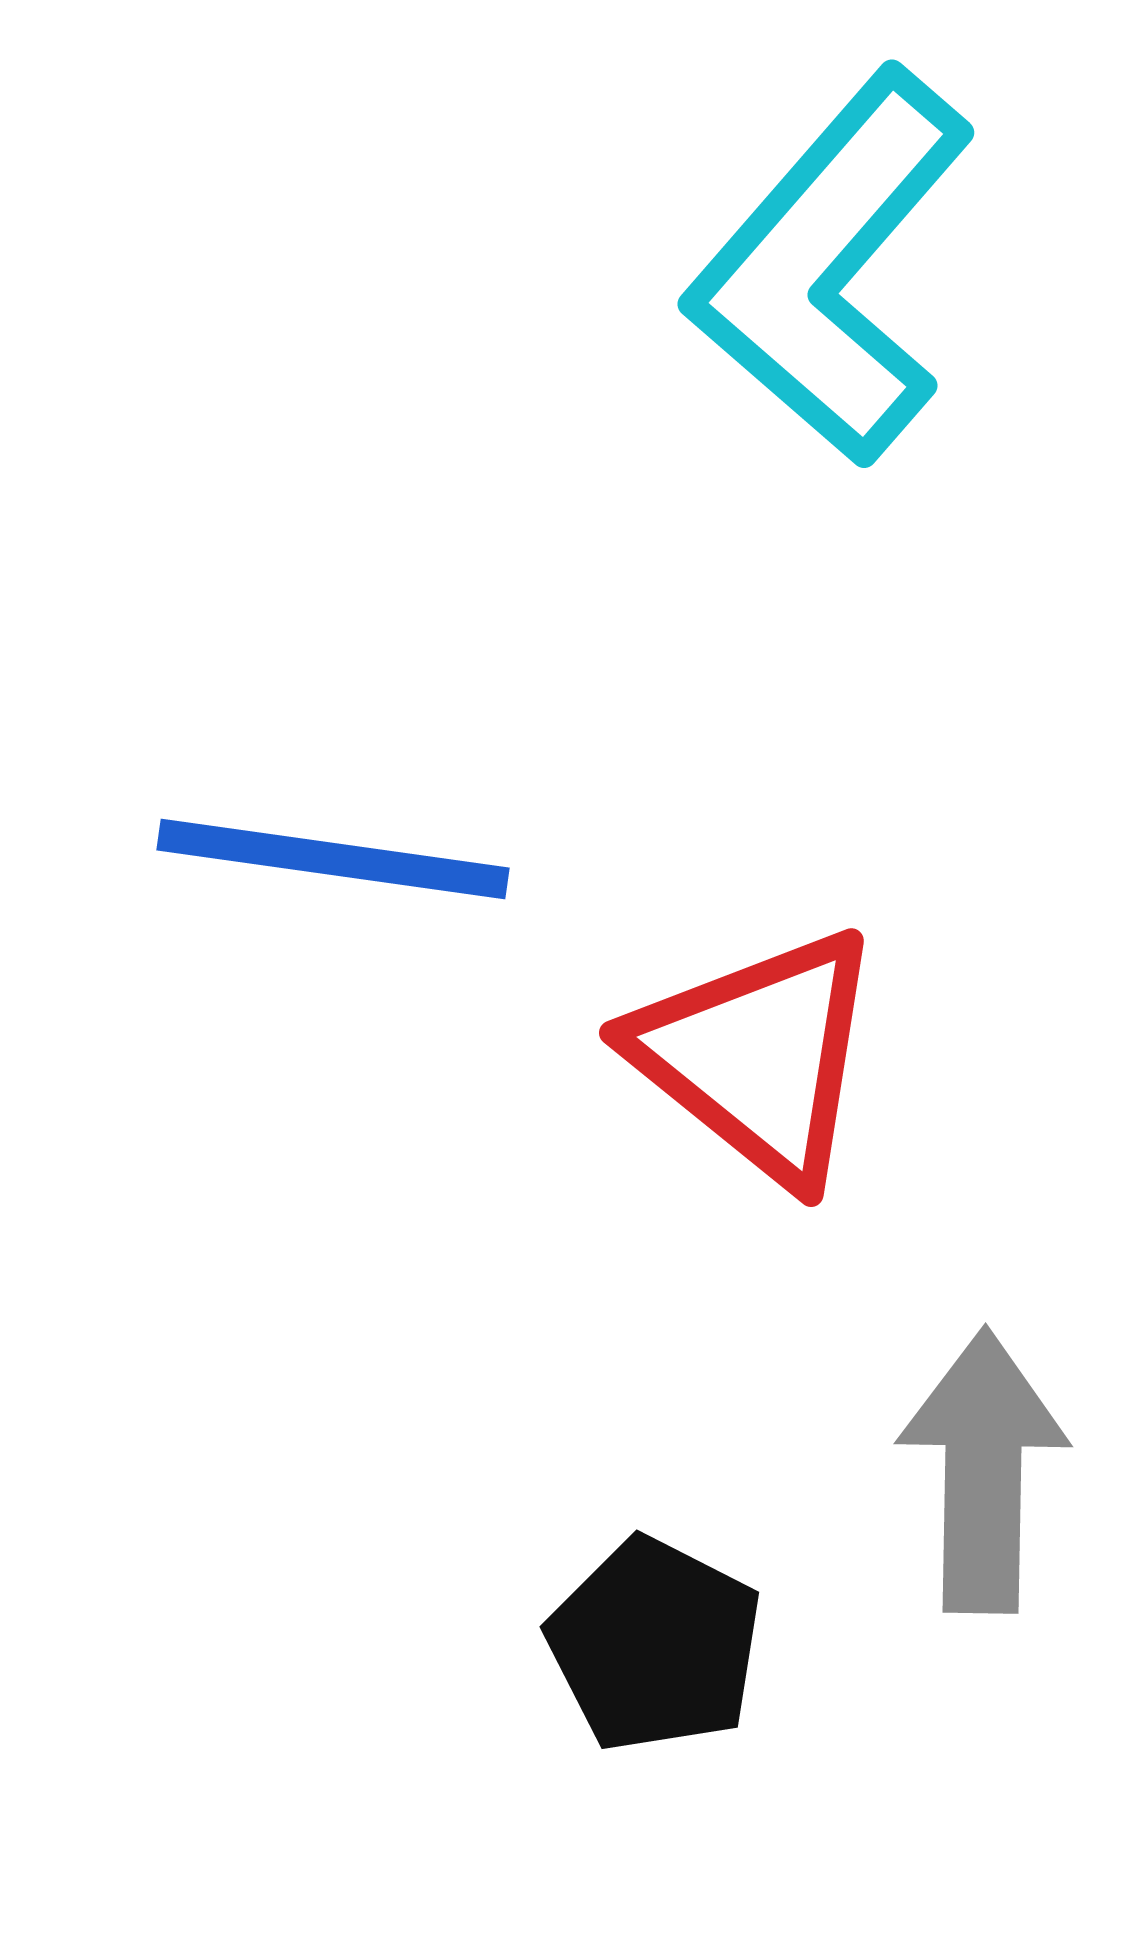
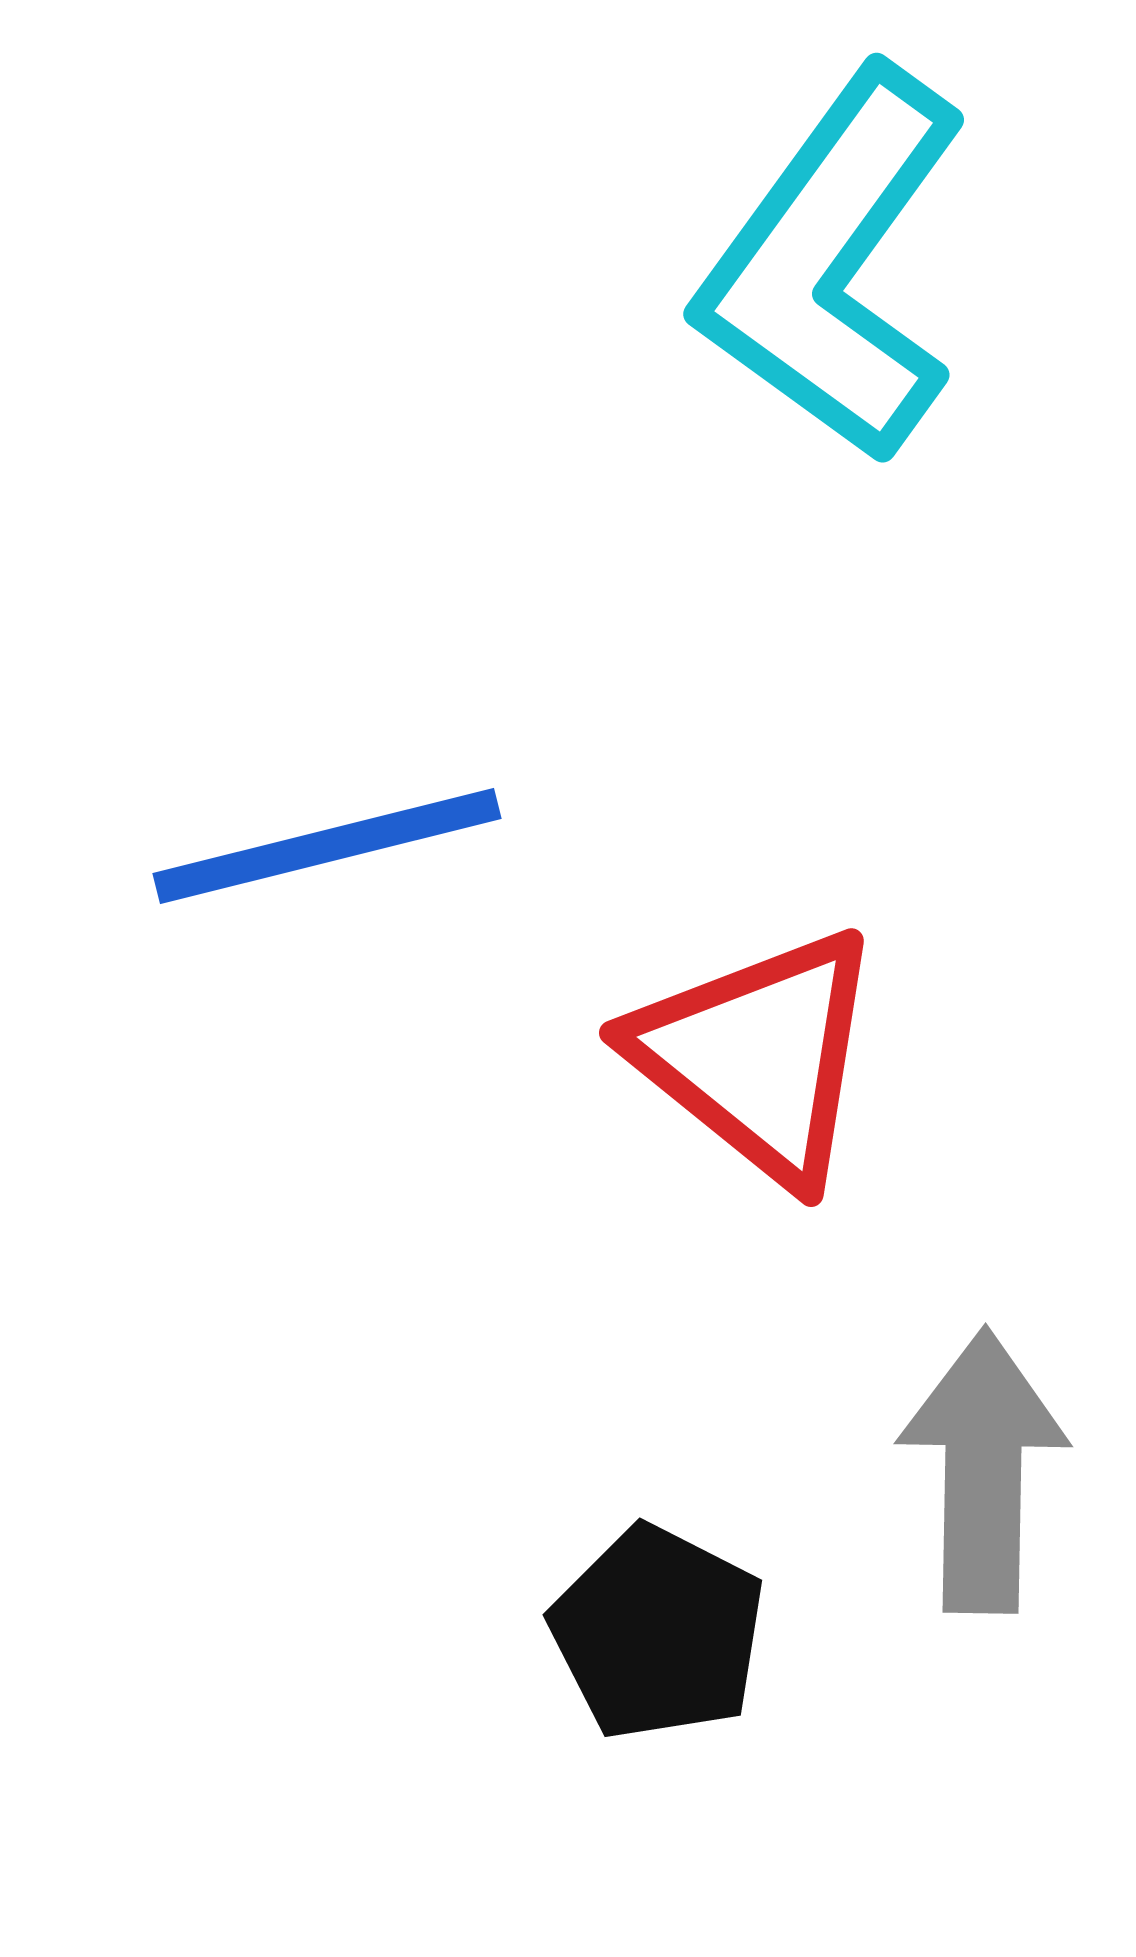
cyan L-shape: moved 2 px right, 2 px up; rotated 5 degrees counterclockwise
blue line: moved 6 px left, 13 px up; rotated 22 degrees counterclockwise
black pentagon: moved 3 px right, 12 px up
